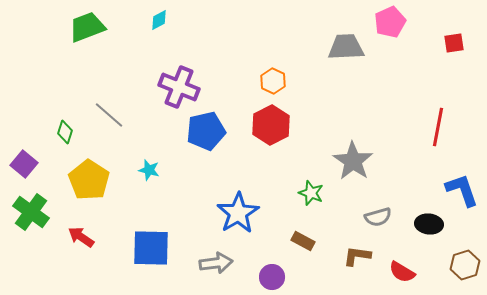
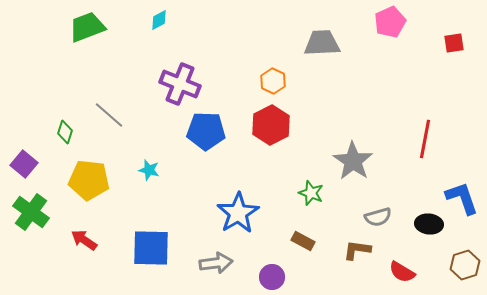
gray trapezoid: moved 24 px left, 4 px up
purple cross: moved 1 px right, 3 px up
red line: moved 13 px left, 12 px down
blue pentagon: rotated 15 degrees clockwise
yellow pentagon: rotated 27 degrees counterclockwise
blue L-shape: moved 8 px down
red arrow: moved 3 px right, 3 px down
brown L-shape: moved 6 px up
